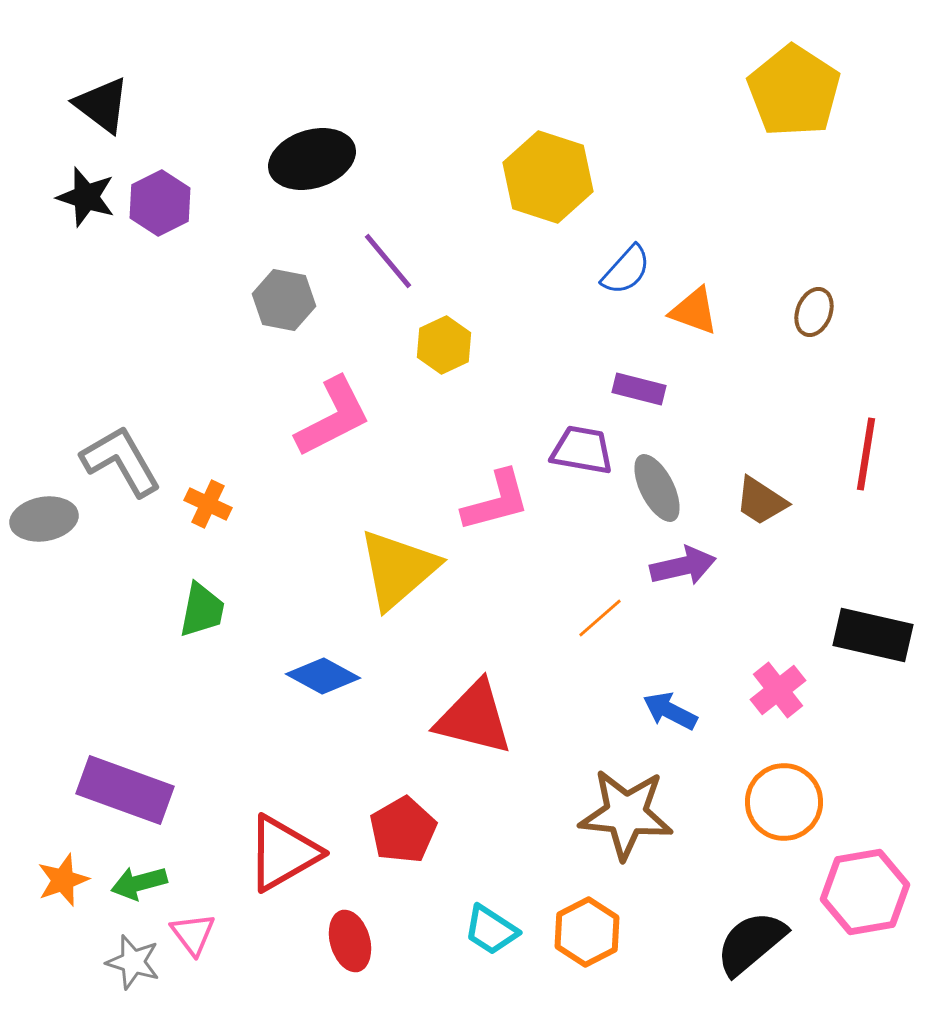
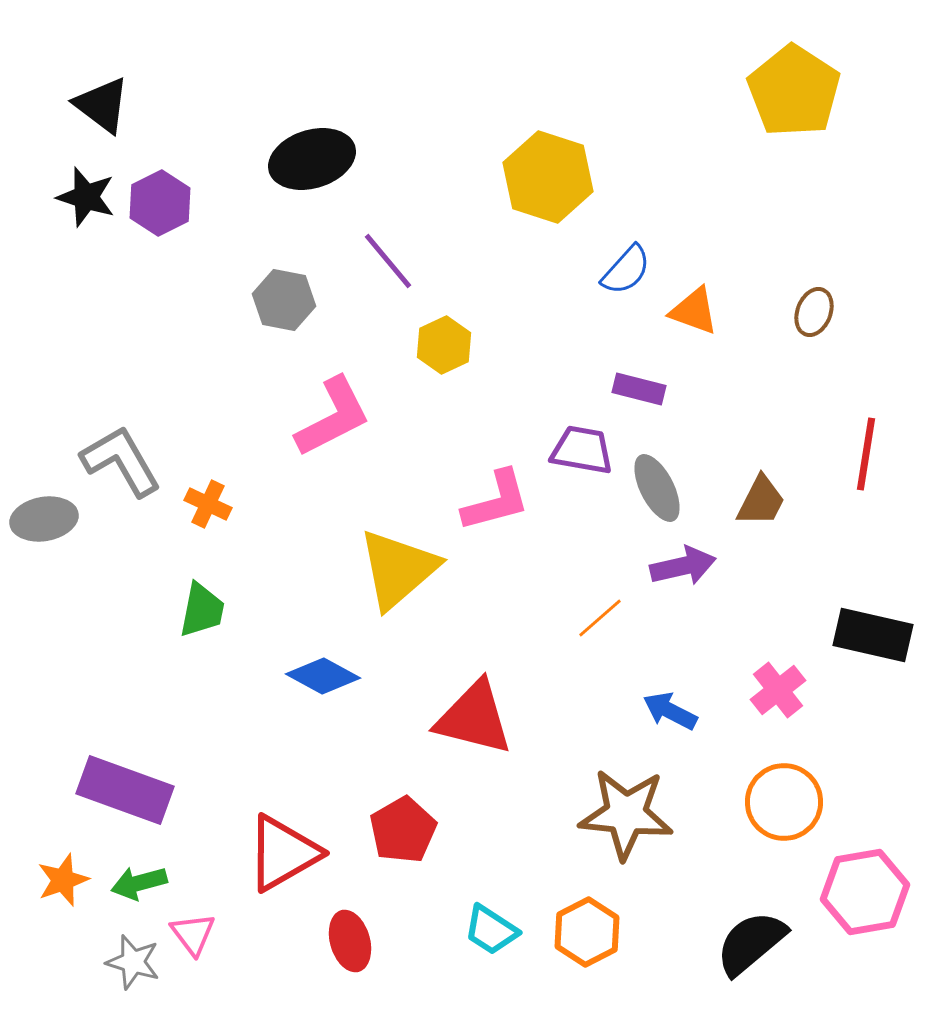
brown trapezoid at (761, 501): rotated 96 degrees counterclockwise
